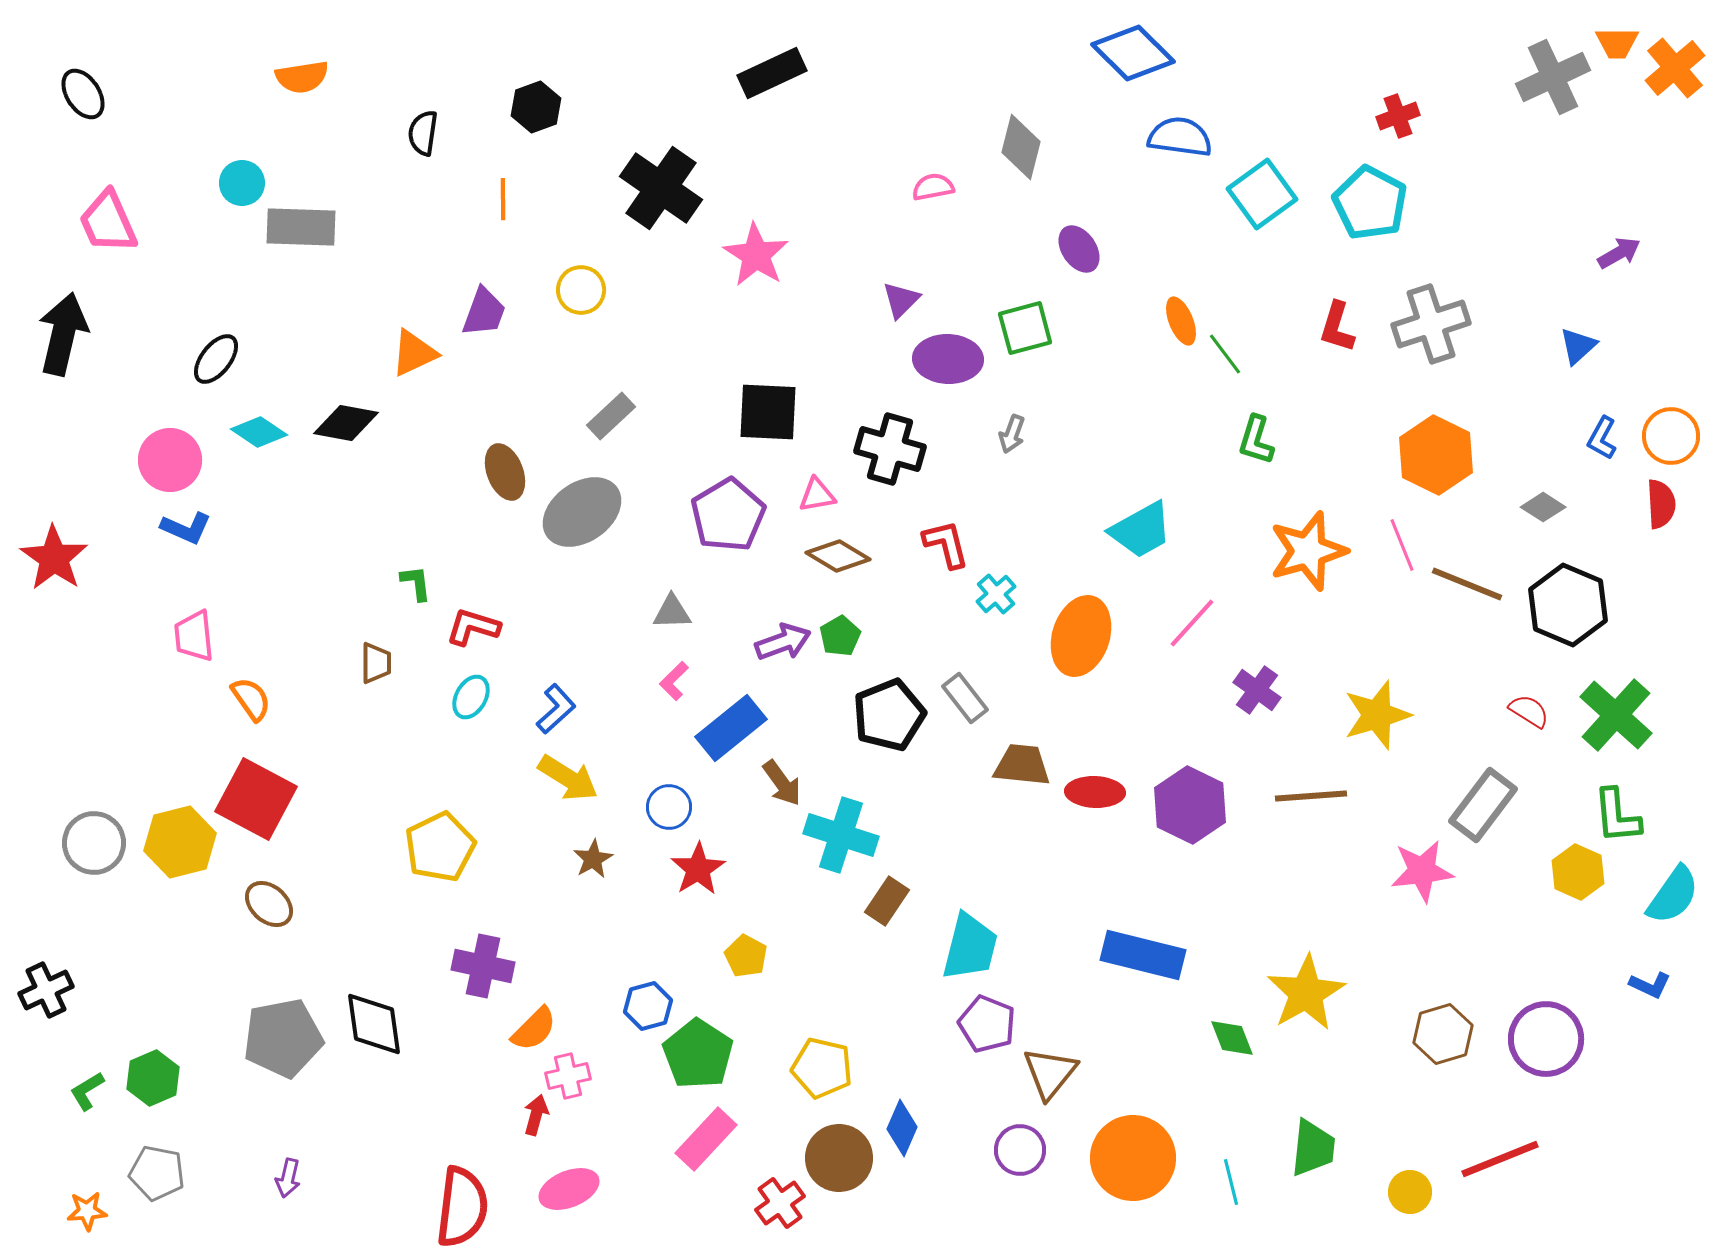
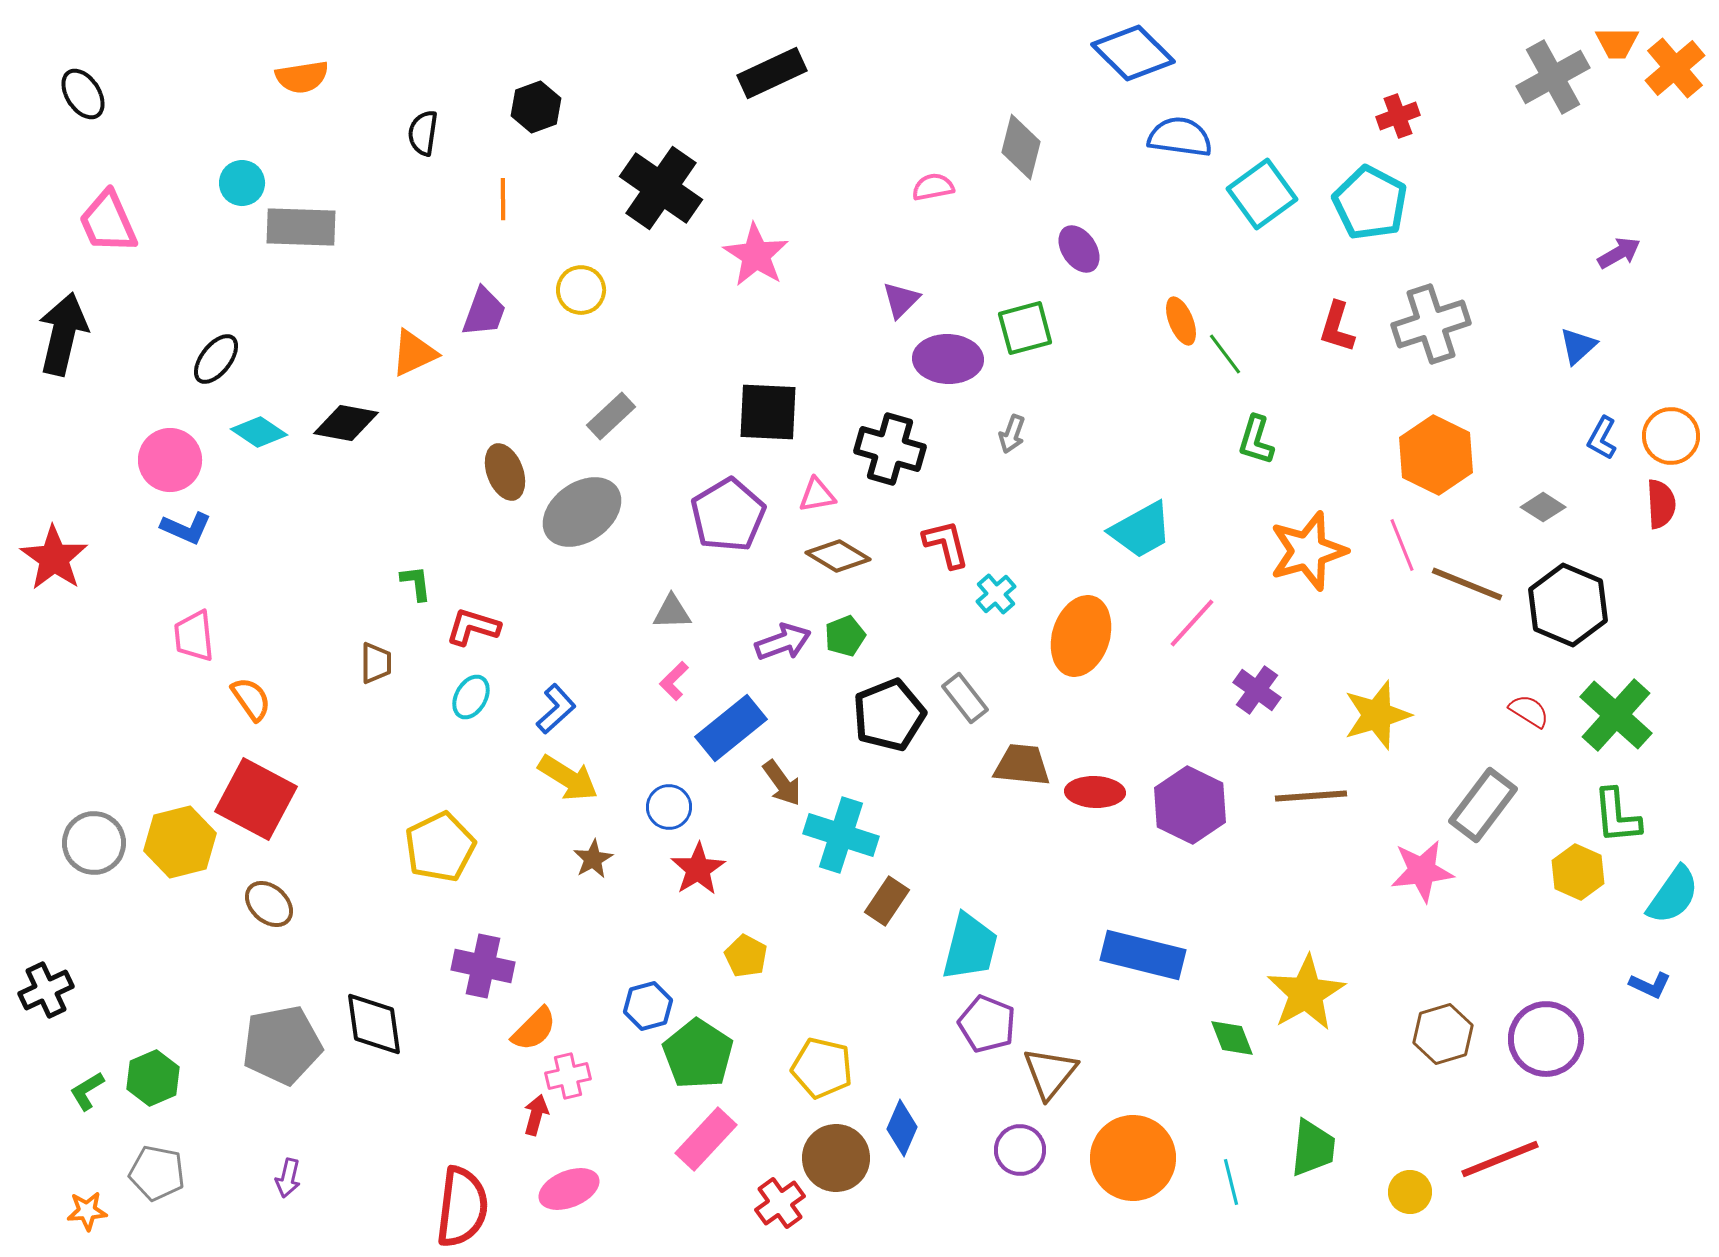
gray cross at (1553, 77): rotated 4 degrees counterclockwise
green pentagon at (840, 636): moved 5 px right; rotated 9 degrees clockwise
gray pentagon at (283, 1038): moved 1 px left, 7 px down
brown circle at (839, 1158): moved 3 px left
